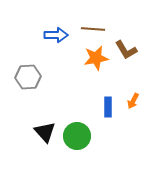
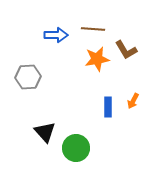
orange star: moved 1 px right, 1 px down
green circle: moved 1 px left, 12 px down
